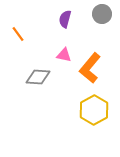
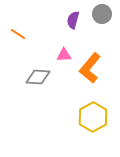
purple semicircle: moved 8 px right, 1 px down
orange line: rotated 21 degrees counterclockwise
pink triangle: rotated 14 degrees counterclockwise
yellow hexagon: moved 1 px left, 7 px down
